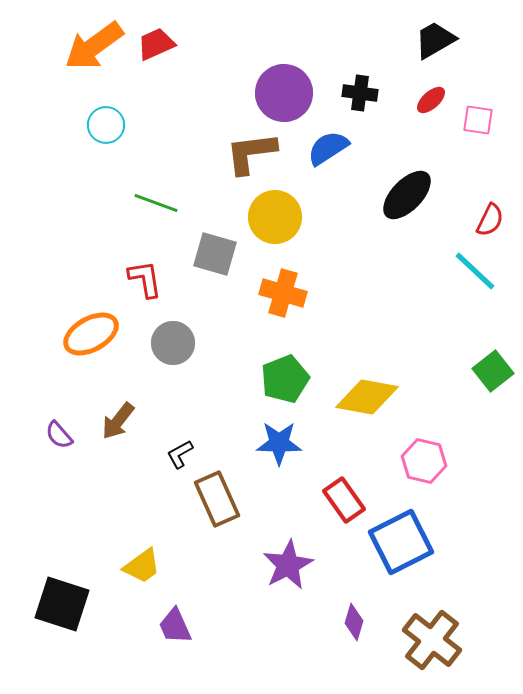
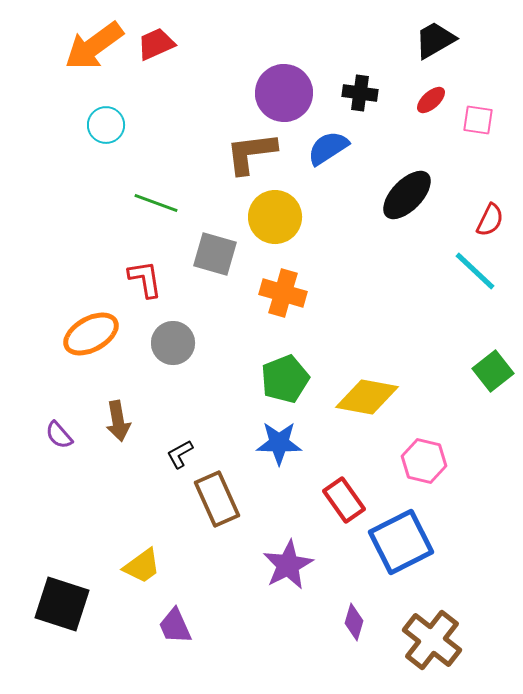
brown arrow: rotated 48 degrees counterclockwise
